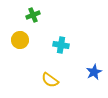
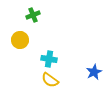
cyan cross: moved 12 px left, 14 px down
